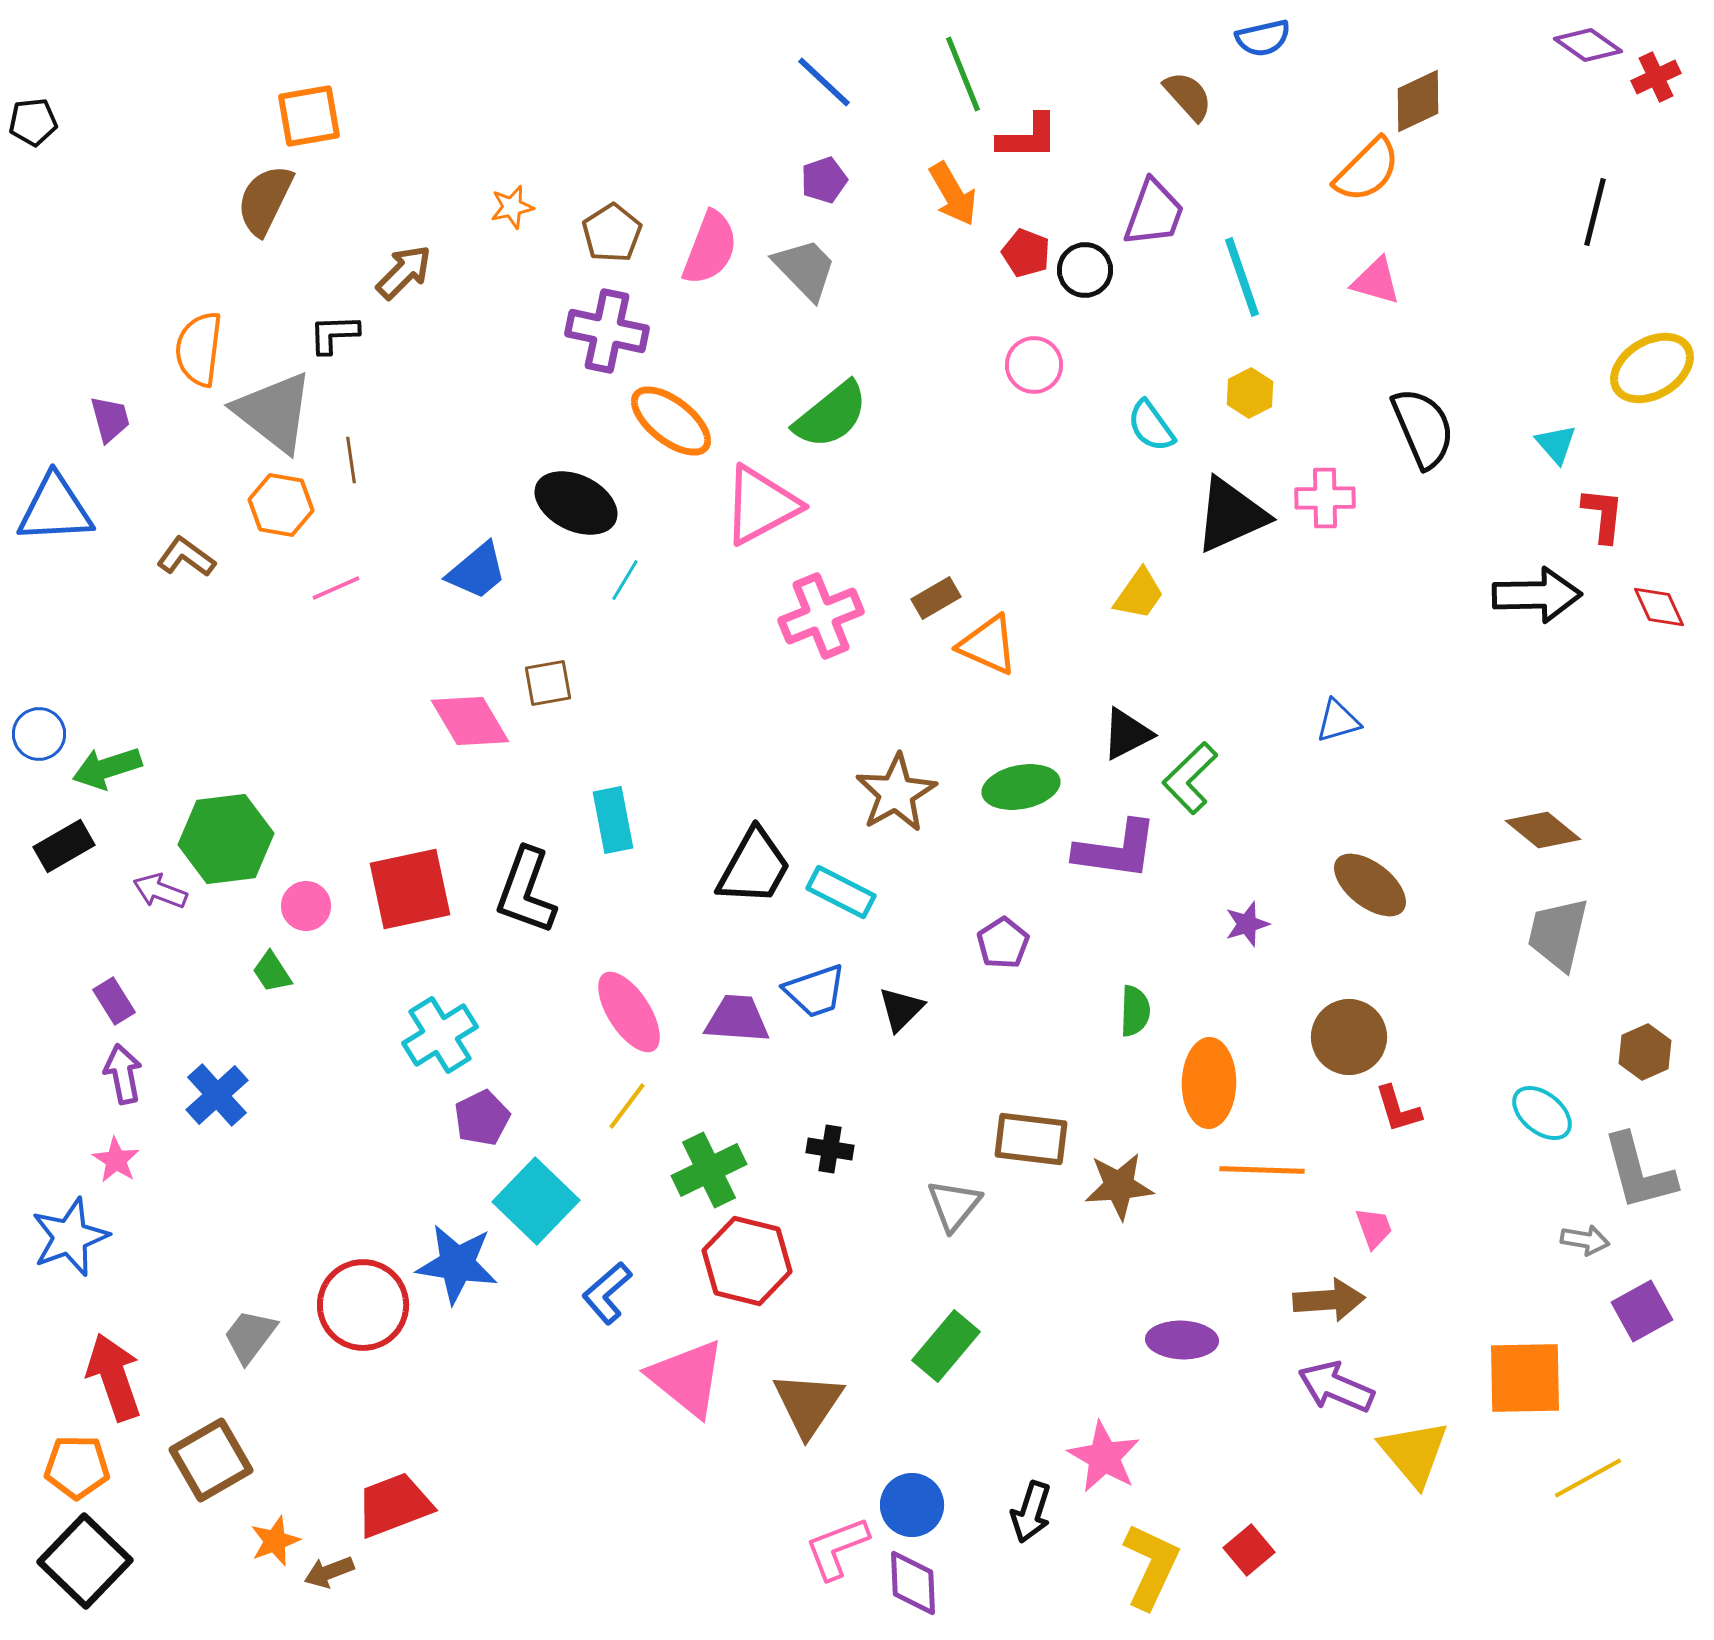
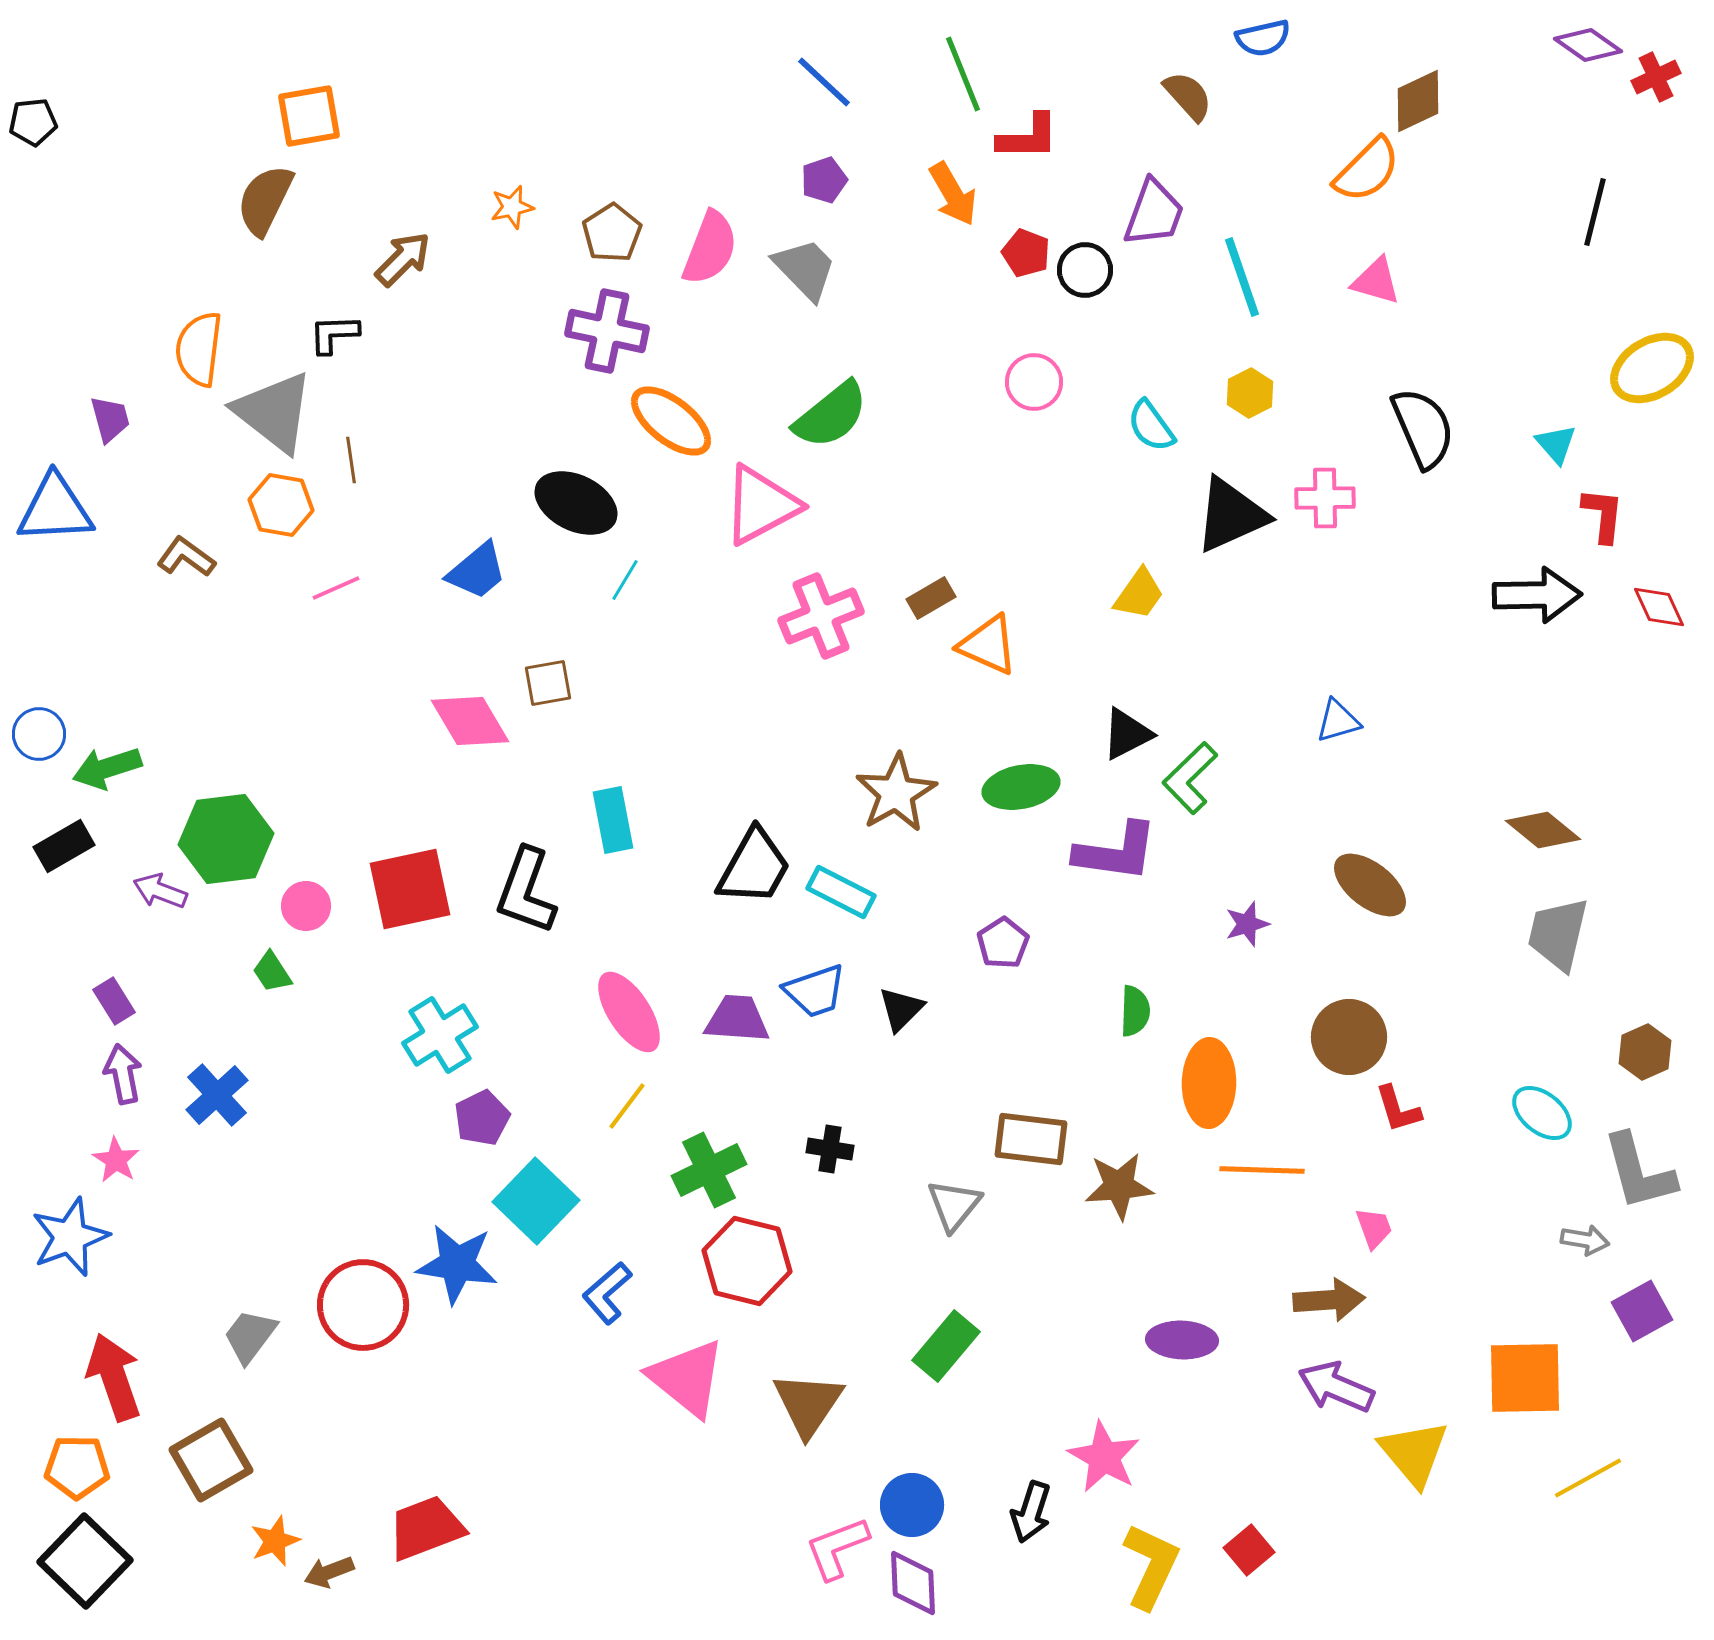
brown arrow at (404, 272): moved 1 px left, 13 px up
pink circle at (1034, 365): moved 17 px down
brown rectangle at (936, 598): moved 5 px left
purple L-shape at (1116, 850): moved 2 px down
red trapezoid at (394, 1505): moved 32 px right, 23 px down
